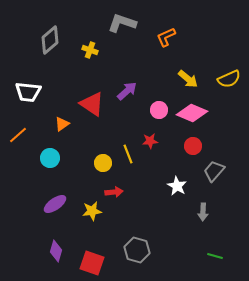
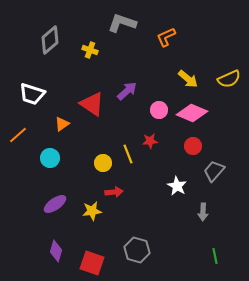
white trapezoid: moved 4 px right, 2 px down; rotated 12 degrees clockwise
green line: rotated 63 degrees clockwise
